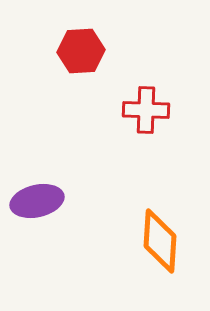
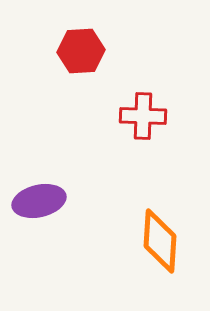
red cross: moved 3 px left, 6 px down
purple ellipse: moved 2 px right
